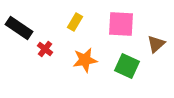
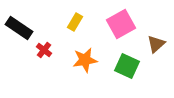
pink square: rotated 32 degrees counterclockwise
red cross: moved 1 px left, 1 px down
